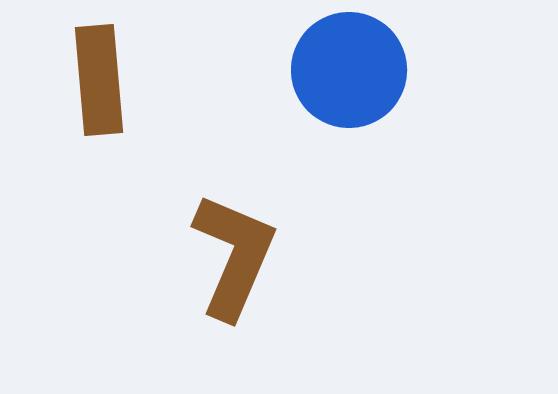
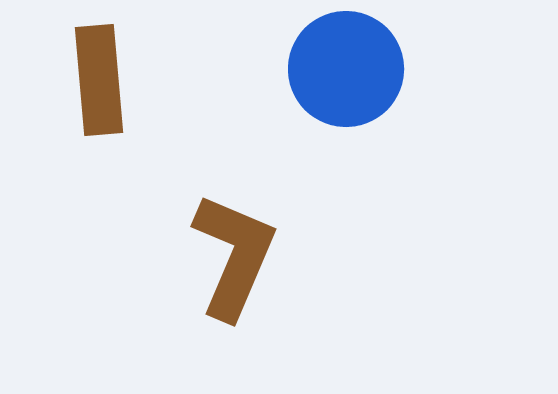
blue circle: moved 3 px left, 1 px up
